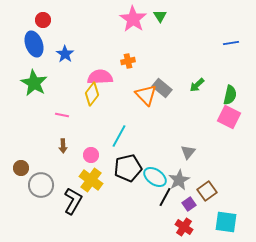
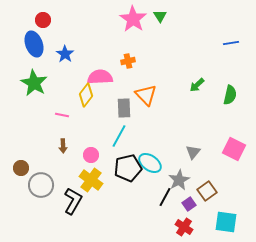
gray rectangle: moved 38 px left, 20 px down; rotated 48 degrees clockwise
yellow diamond: moved 6 px left, 1 px down
pink square: moved 5 px right, 32 px down
gray triangle: moved 5 px right
cyan ellipse: moved 5 px left, 14 px up
